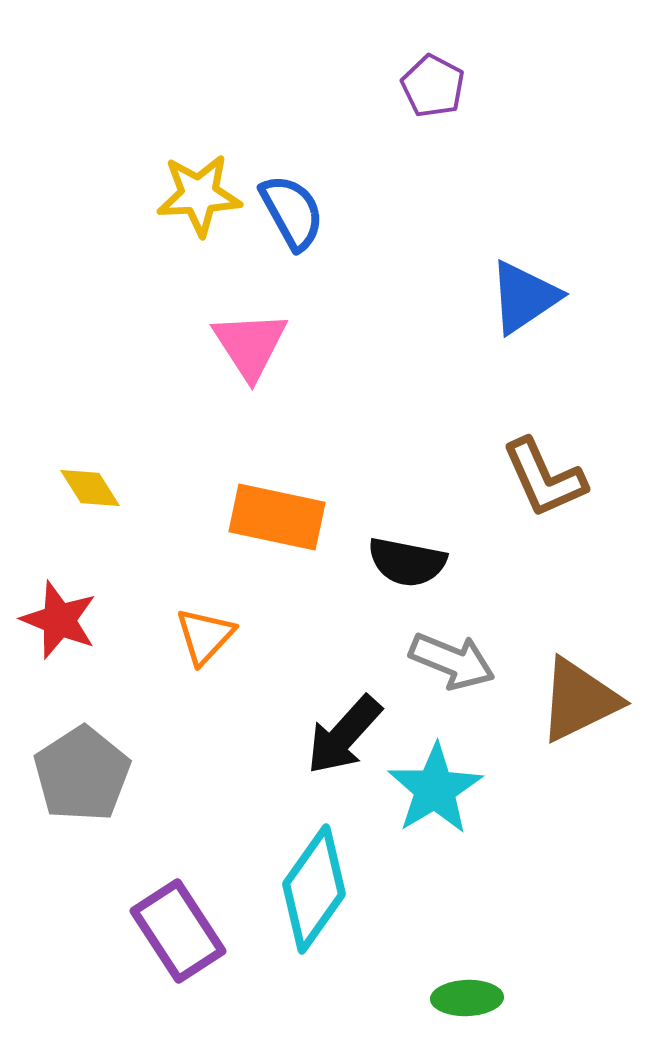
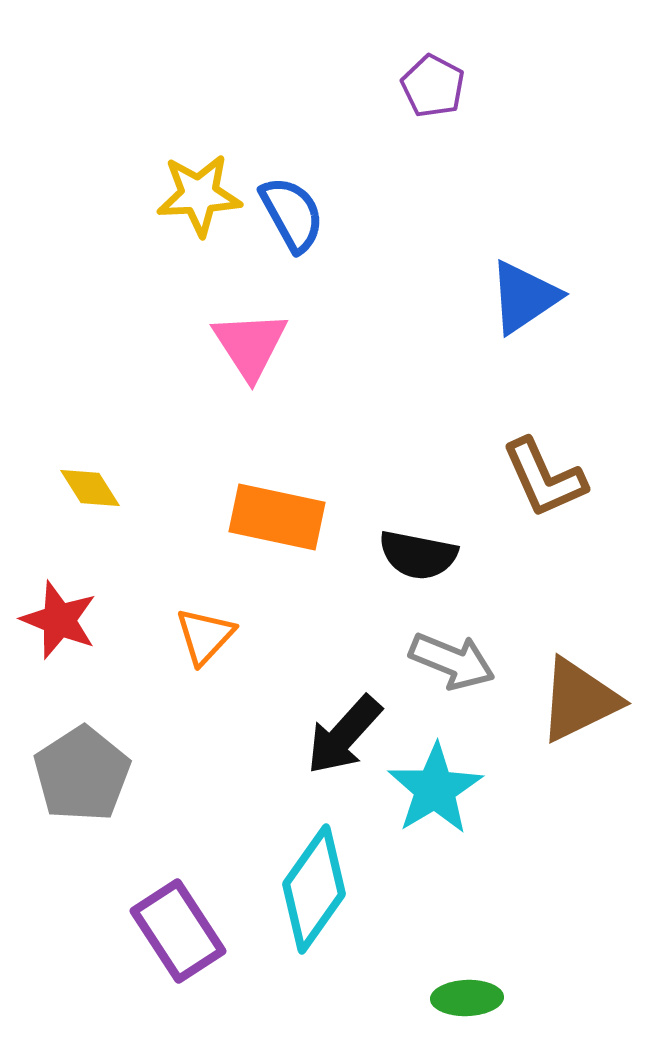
blue semicircle: moved 2 px down
black semicircle: moved 11 px right, 7 px up
